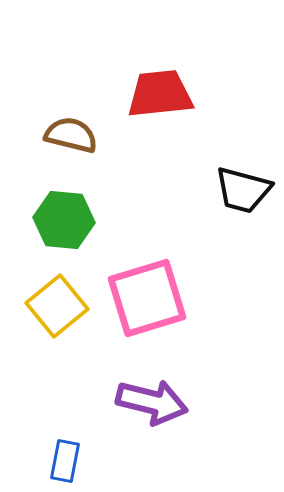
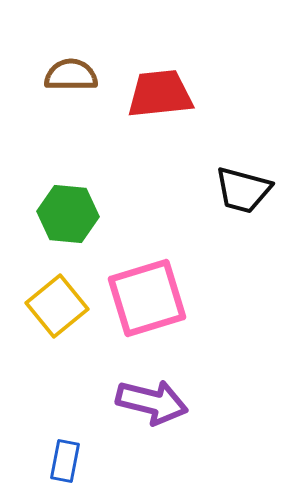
brown semicircle: moved 60 px up; rotated 14 degrees counterclockwise
green hexagon: moved 4 px right, 6 px up
